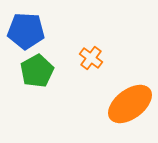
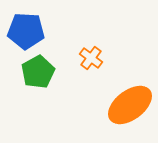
green pentagon: moved 1 px right, 1 px down
orange ellipse: moved 1 px down
